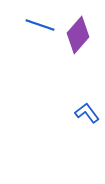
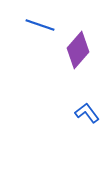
purple diamond: moved 15 px down
